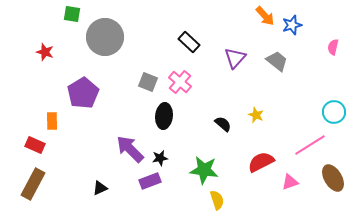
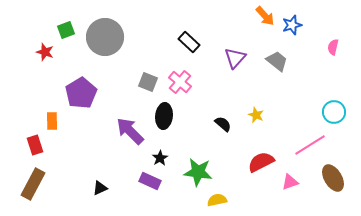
green square: moved 6 px left, 16 px down; rotated 30 degrees counterclockwise
purple pentagon: moved 2 px left
red rectangle: rotated 48 degrees clockwise
purple arrow: moved 18 px up
black star: rotated 21 degrees counterclockwise
green star: moved 6 px left, 2 px down
purple rectangle: rotated 45 degrees clockwise
yellow semicircle: rotated 84 degrees counterclockwise
